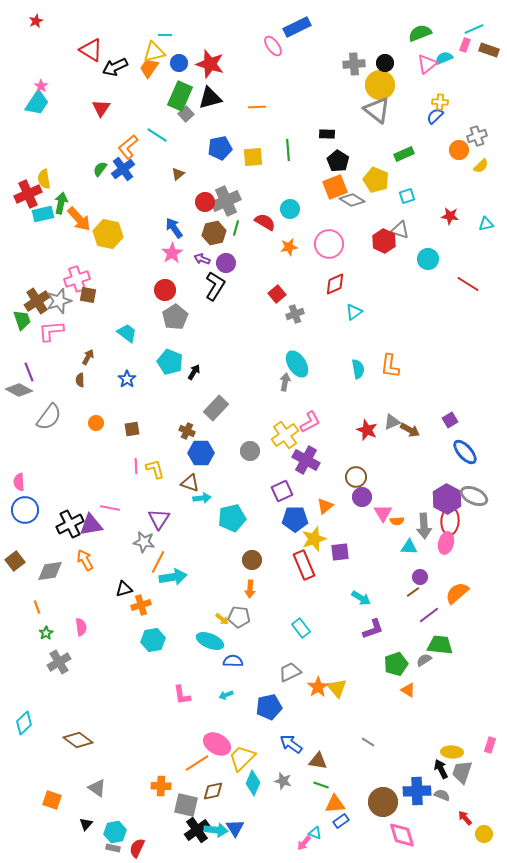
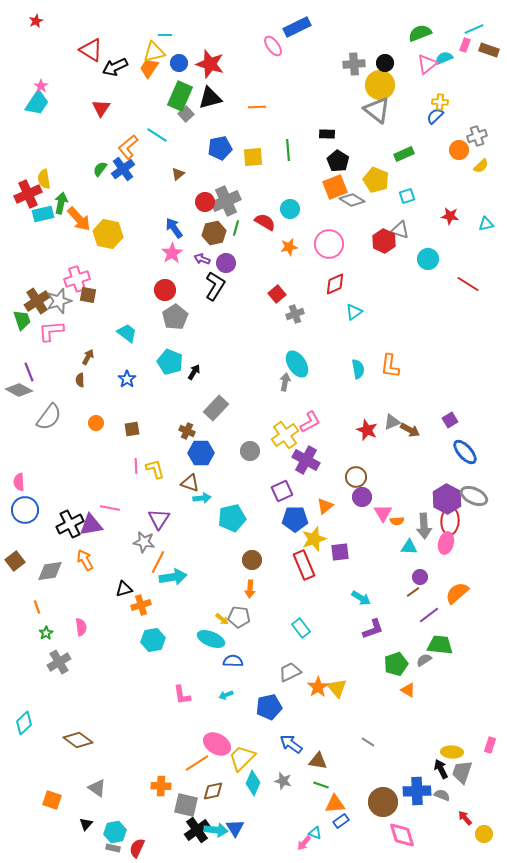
cyan ellipse at (210, 641): moved 1 px right, 2 px up
